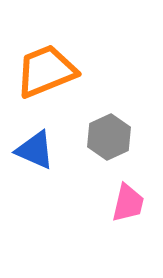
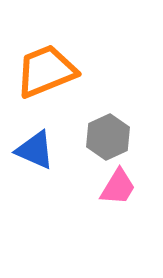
gray hexagon: moved 1 px left
pink trapezoid: moved 10 px left, 16 px up; rotated 18 degrees clockwise
